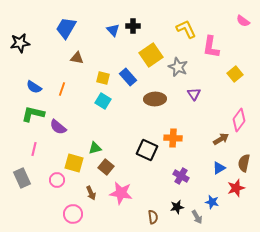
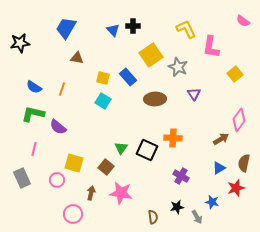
green triangle at (95, 148): moved 26 px right; rotated 40 degrees counterclockwise
brown arrow at (91, 193): rotated 144 degrees counterclockwise
